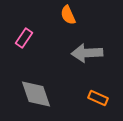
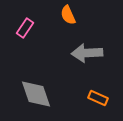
pink rectangle: moved 1 px right, 10 px up
